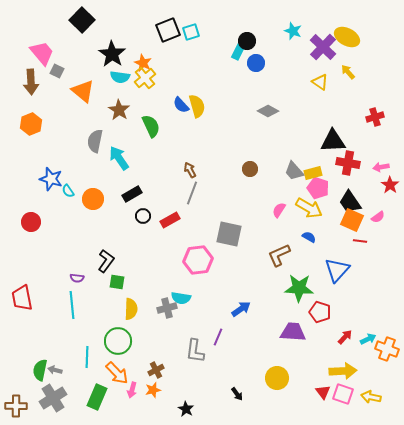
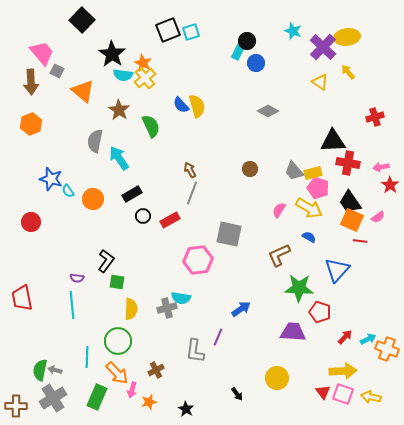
yellow ellipse at (347, 37): rotated 35 degrees counterclockwise
cyan semicircle at (120, 77): moved 3 px right, 2 px up
orange star at (153, 390): moved 4 px left, 12 px down
